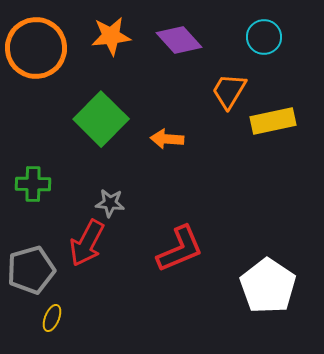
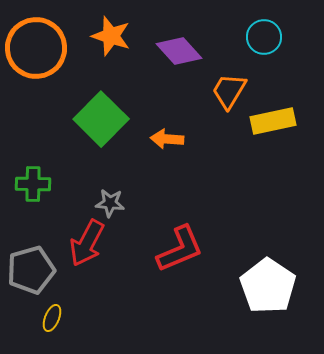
orange star: rotated 24 degrees clockwise
purple diamond: moved 11 px down
